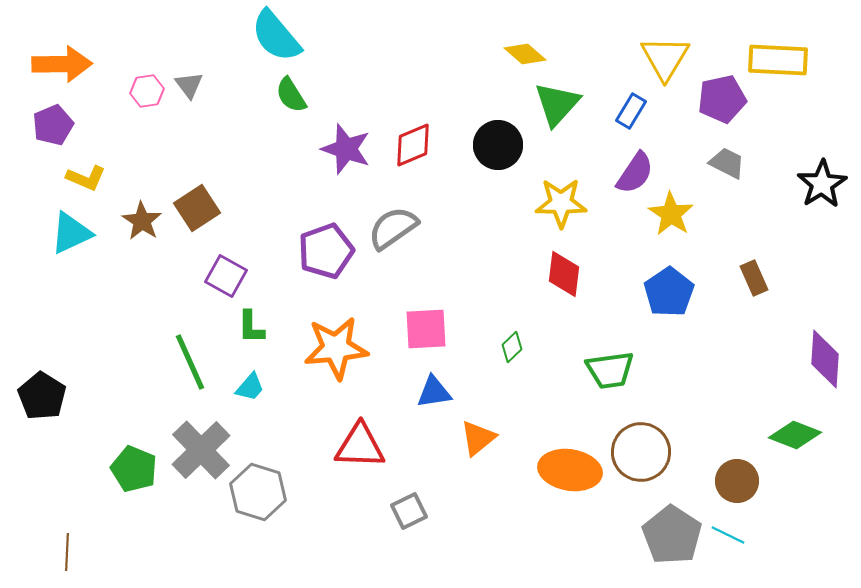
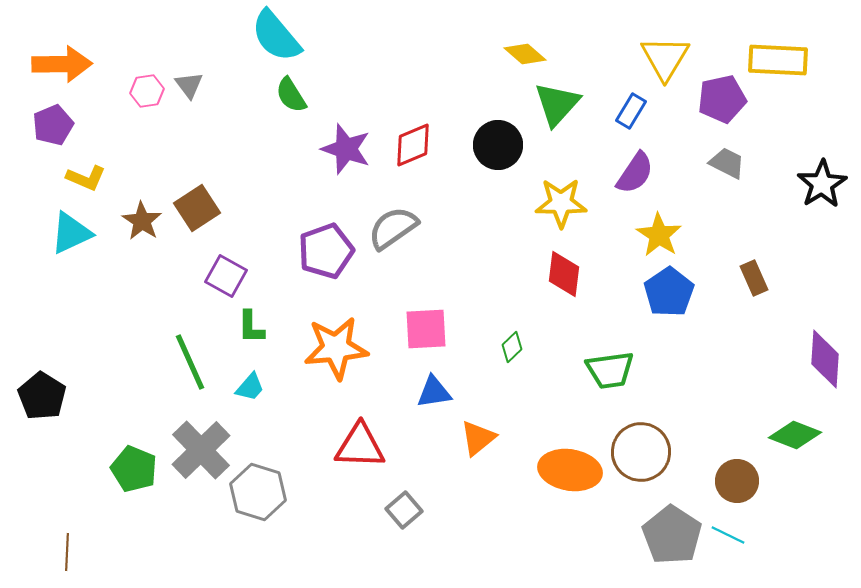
yellow star at (671, 214): moved 12 px left, 21 px down
gray square at (409, 511): moved 5 px left, 1 px up; rotated 15 degrees counterclockwise
